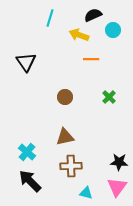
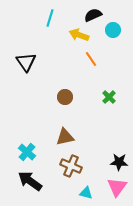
orange line: rotated 56 degrees clockwise
brown cross: rotated 25 degrees clockwise
black arrow: rotated 10 degrees counterclockwise
